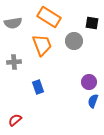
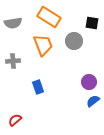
orange trapezoid: moved 1 px right
gray cross: moved 1 px left, 1 px up
blue semicircle: rotated 32 degrees clockwise
